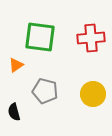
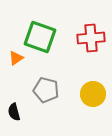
green square: rotated 12 degrees clockwise
orange triangle: moved 7 px up
gray pentagon: moved 1 px right, 1 px up
